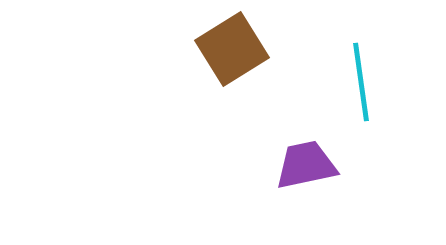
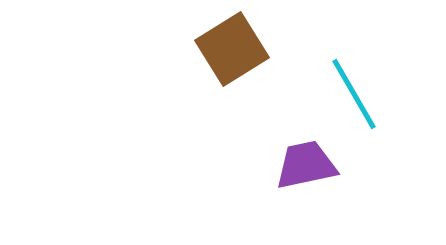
cyan line: moved 7 px left, 12 px down; rotated 22 degrees counterclockwise
